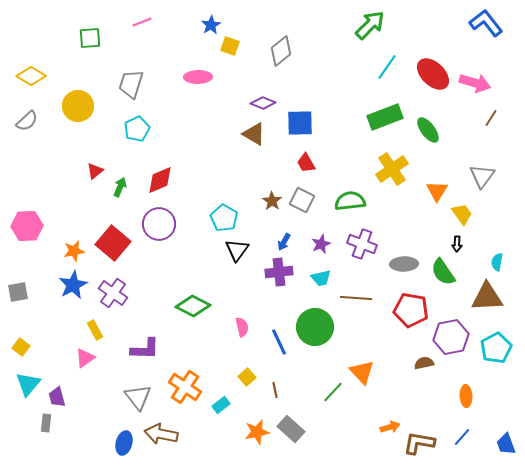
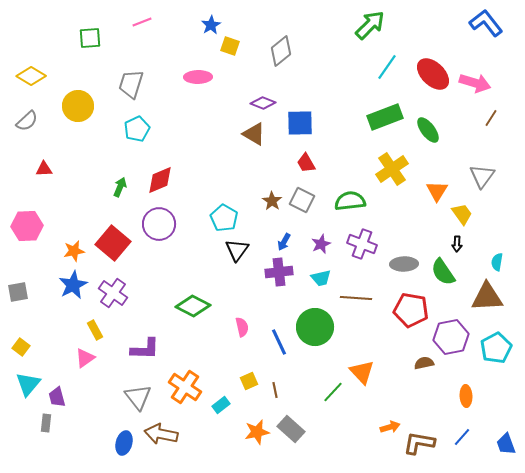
red triangle at (95, 171): moved 51 px left, 2 px up; rotated 36 degrees clockwise
yellow square at (247, 377): moved 2 px right, 4 px down; rotated 18 degrees clockwise
